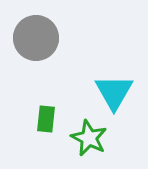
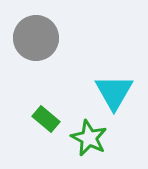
green rectangle: rotated 56 degrees counterclockwise
